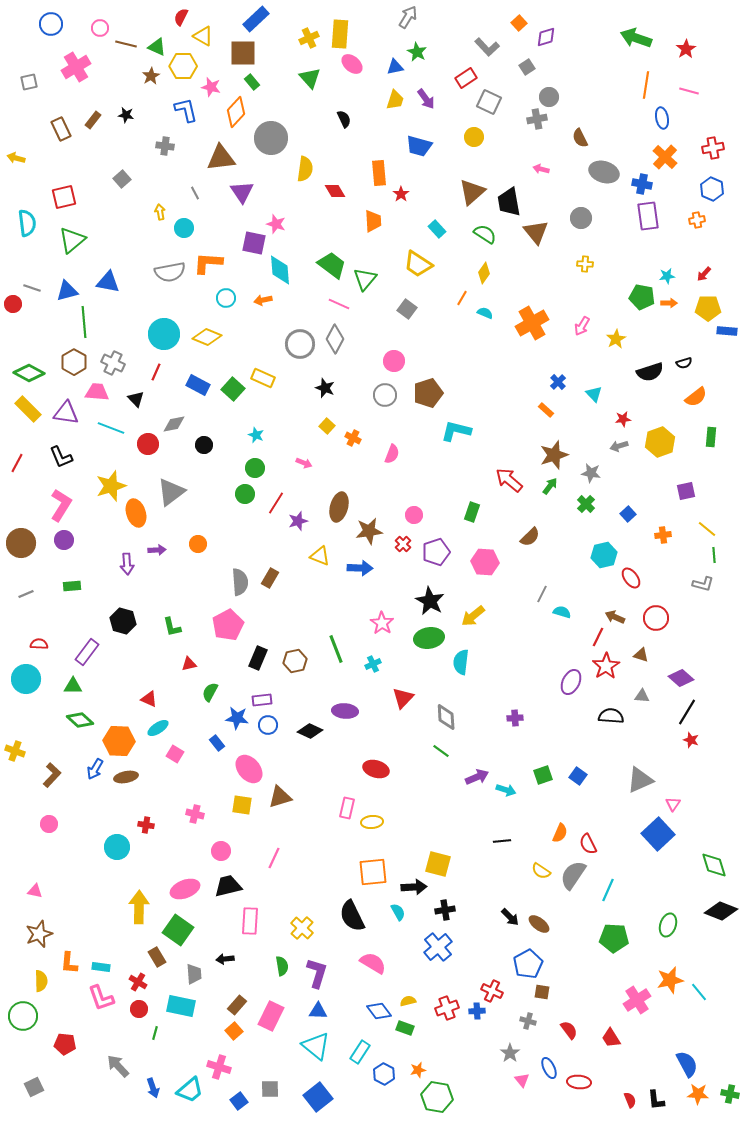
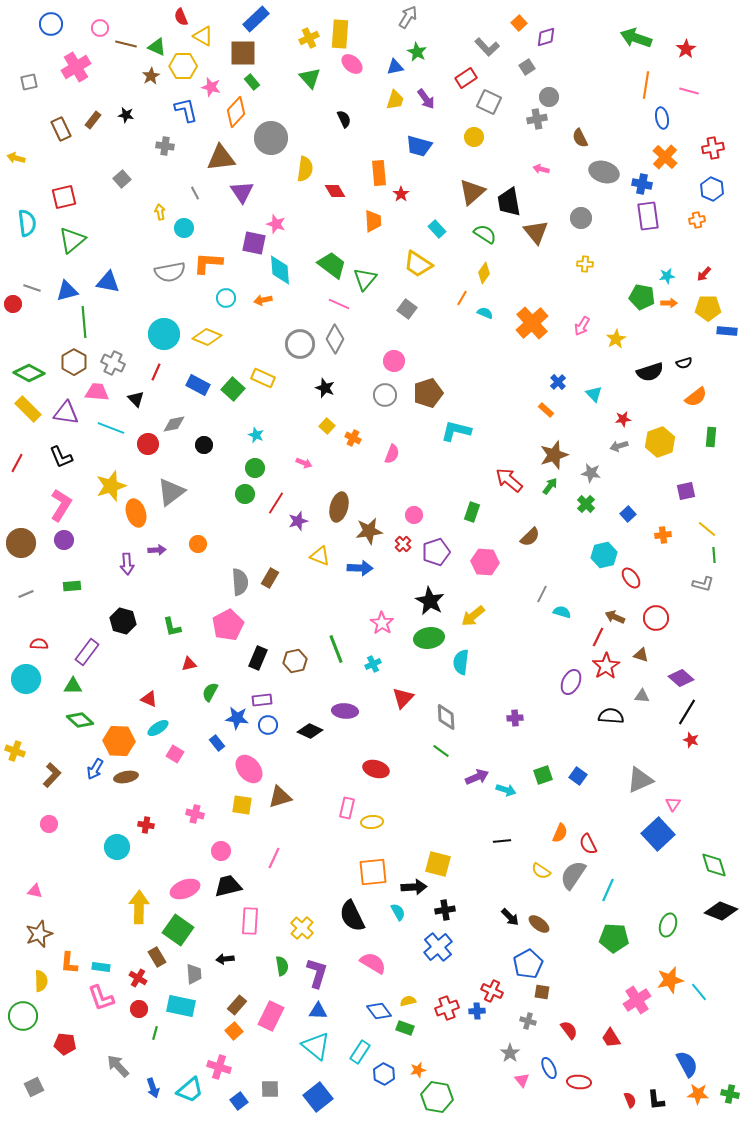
red semicircle at (181, 17): rotated 48 degrees counterclockwise
orange cross at (532, 323): rotated 12 degrees counterclockwise
red cross at (138, 982): moved 4 px up
